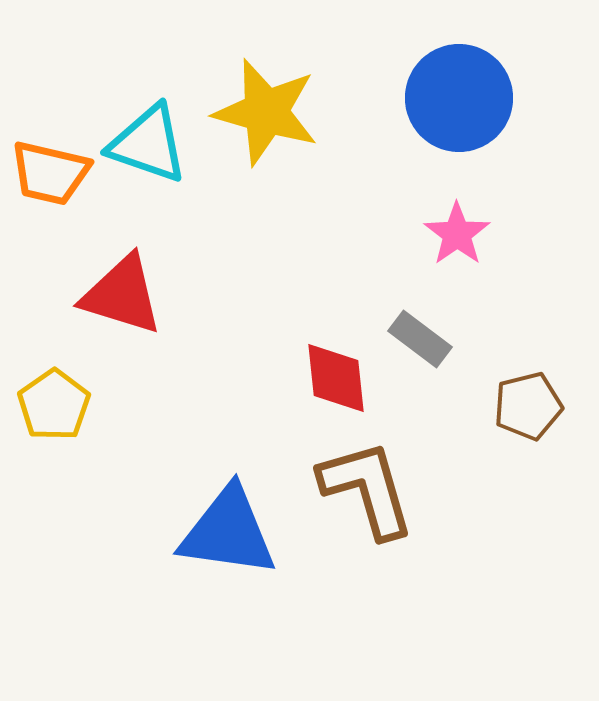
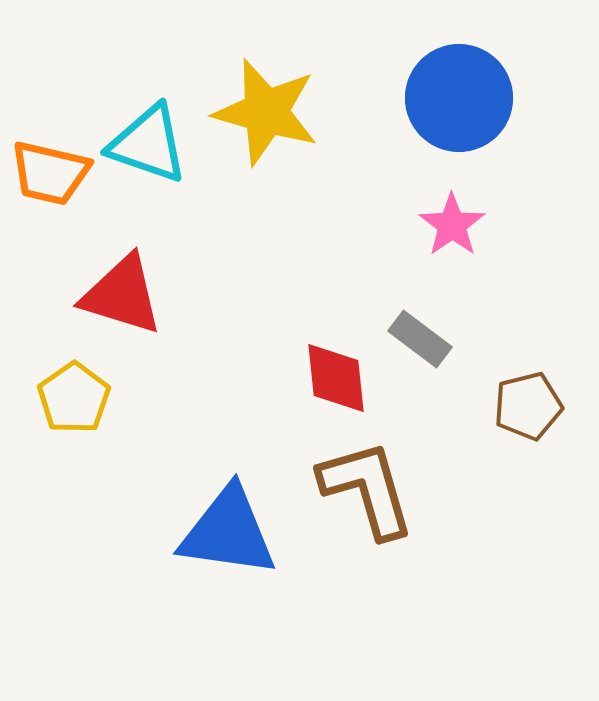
pink star: moved 5 px left, 9 px up
yellow pentagon: moved 20 px right, 7 px up
